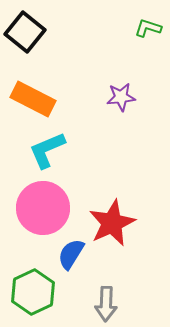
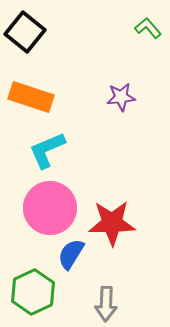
green L-shape: rotated 32 degrees clockwise
orange rectangle: moved 2 px left, 2 px up; rotated 9 degrees counterclockwise
pink circle: moved 7 px right
red star: rotated 24 degrees clockwise
